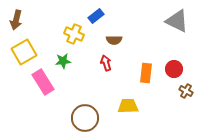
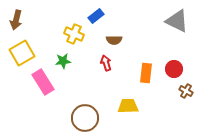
yellow square: moved 2 px left, 1 px down
